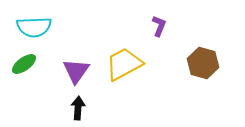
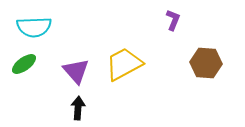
purple L-shape: moved 14 px right, 6 px up
brown hexagon: moved 3 px right; rotated 12 degrees counterclockwise
purple triangle: rotated 16 degrees counterclockwise
